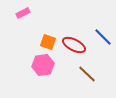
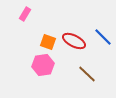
pink rectangle: moved 2 px right, 1 px down; rotated 32 degrees counterclockwise
red ellipse: moved 4 px up
